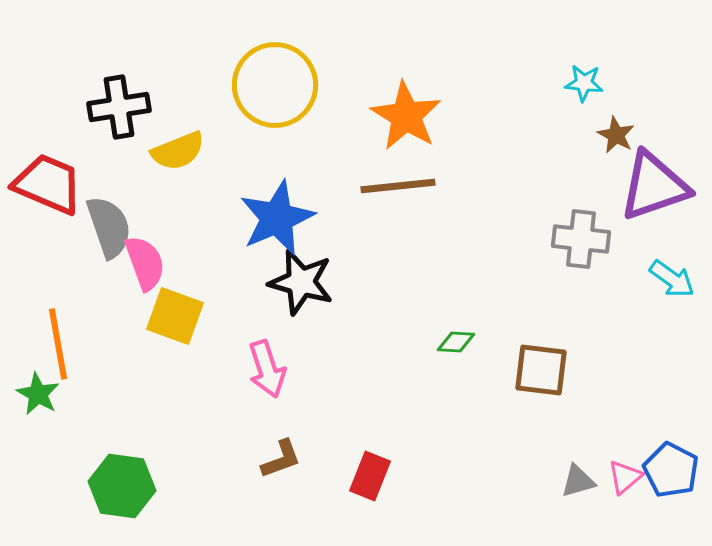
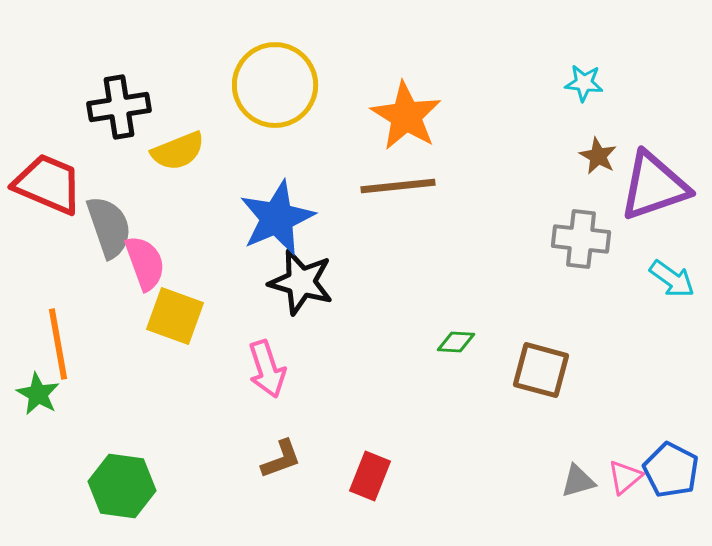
brown star: moved 18 px left, 21 px down
brown square: rotated 8 degrees clockwise
